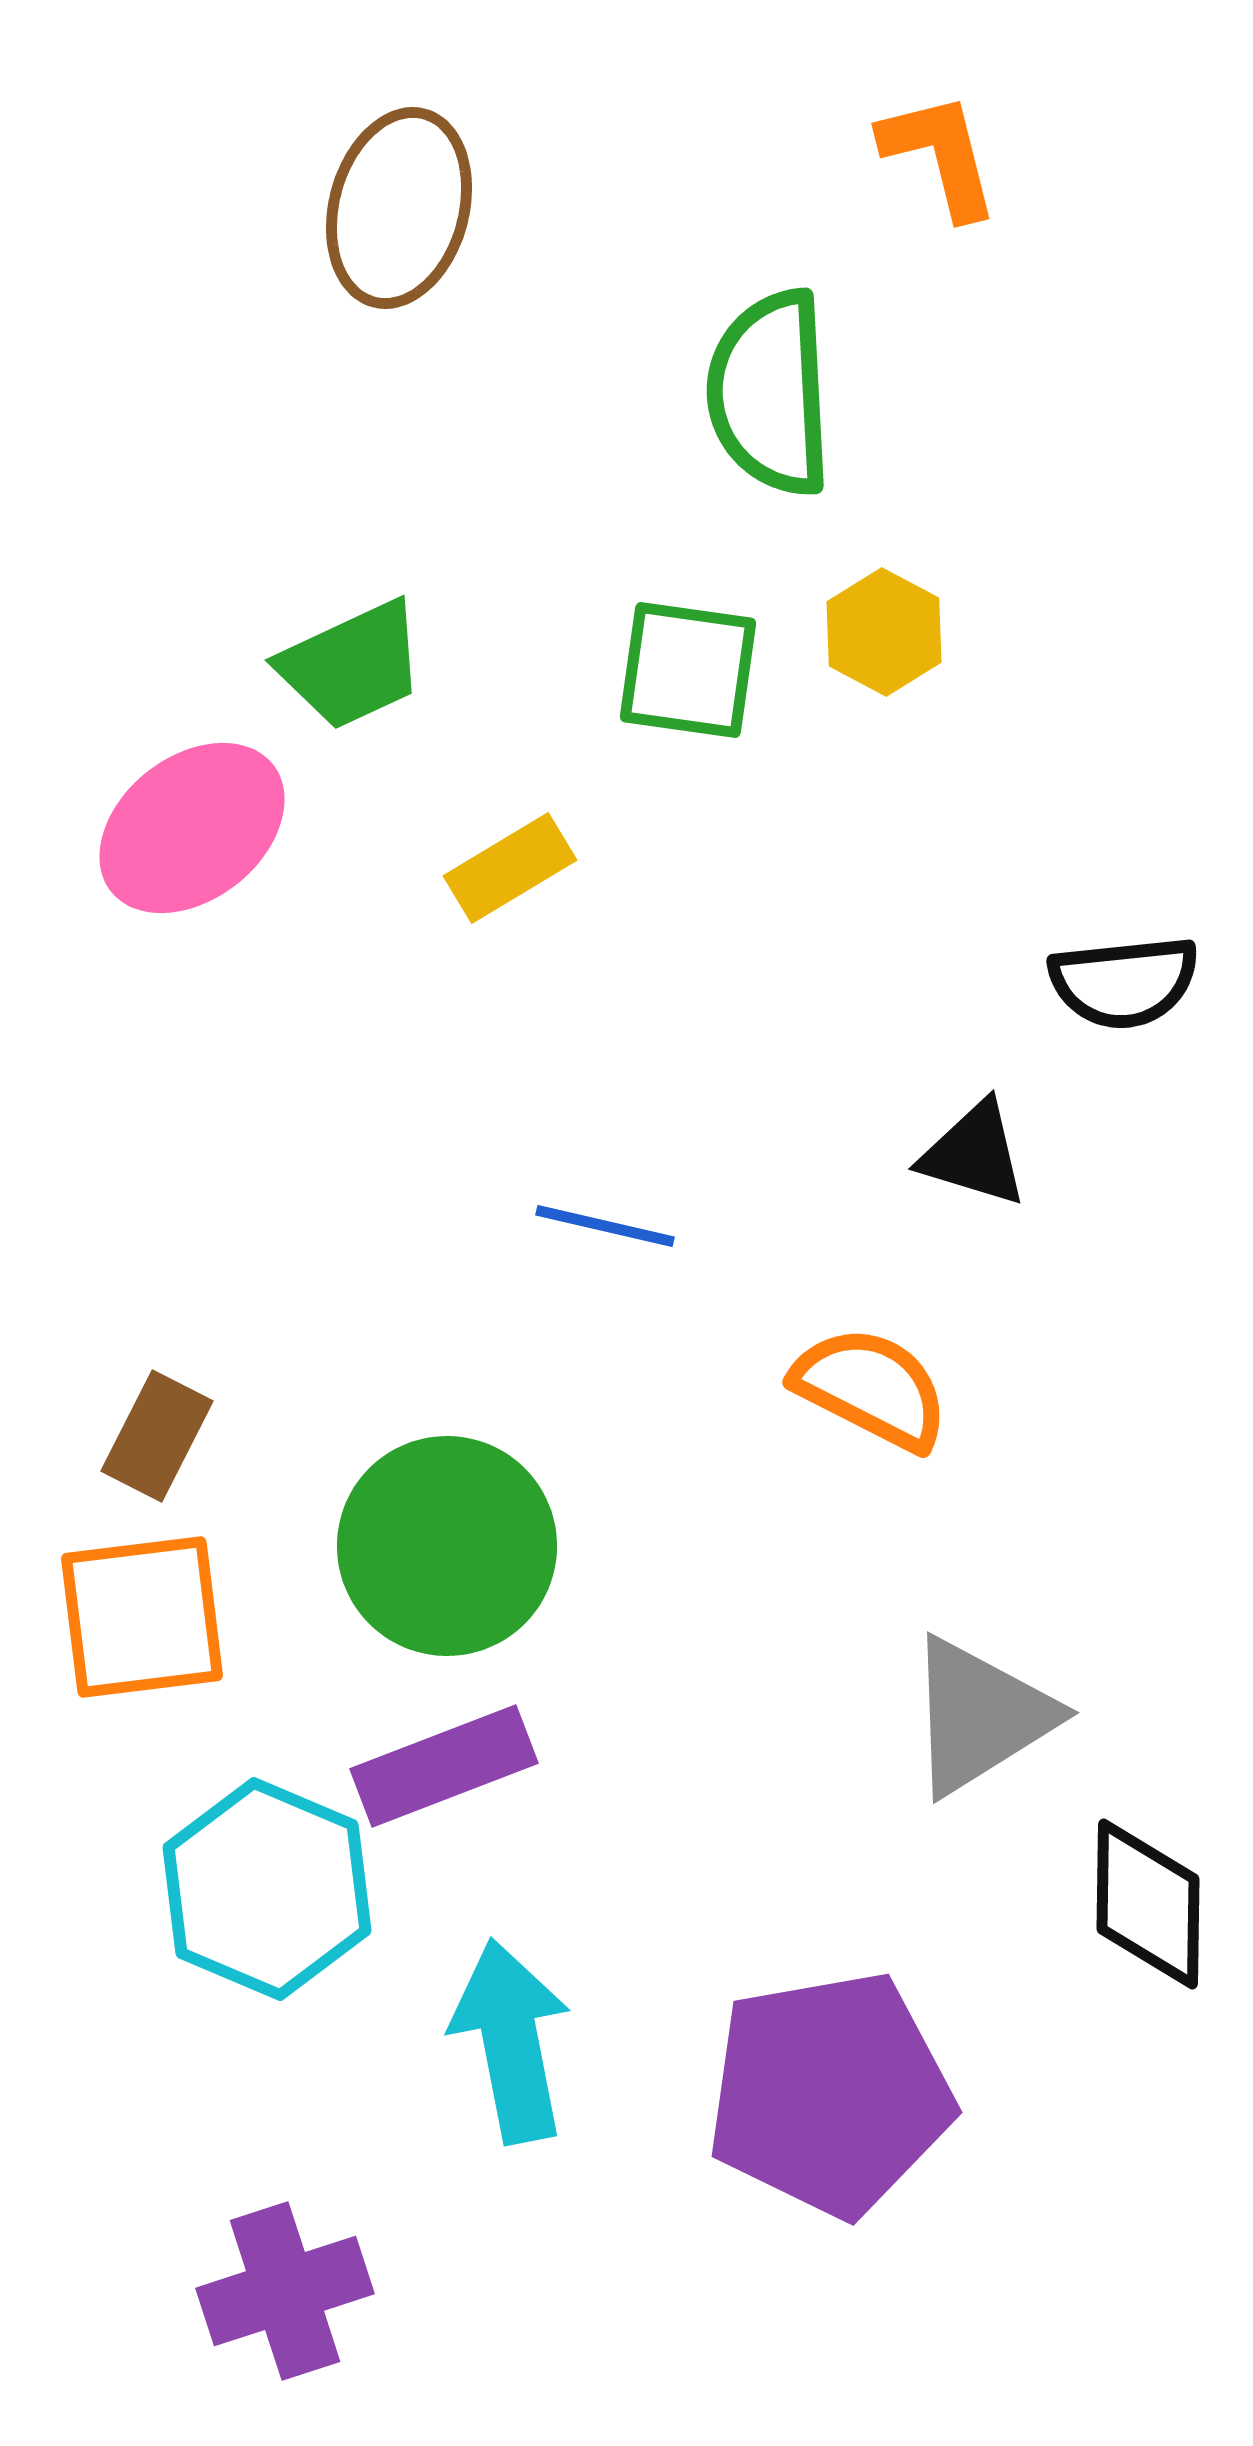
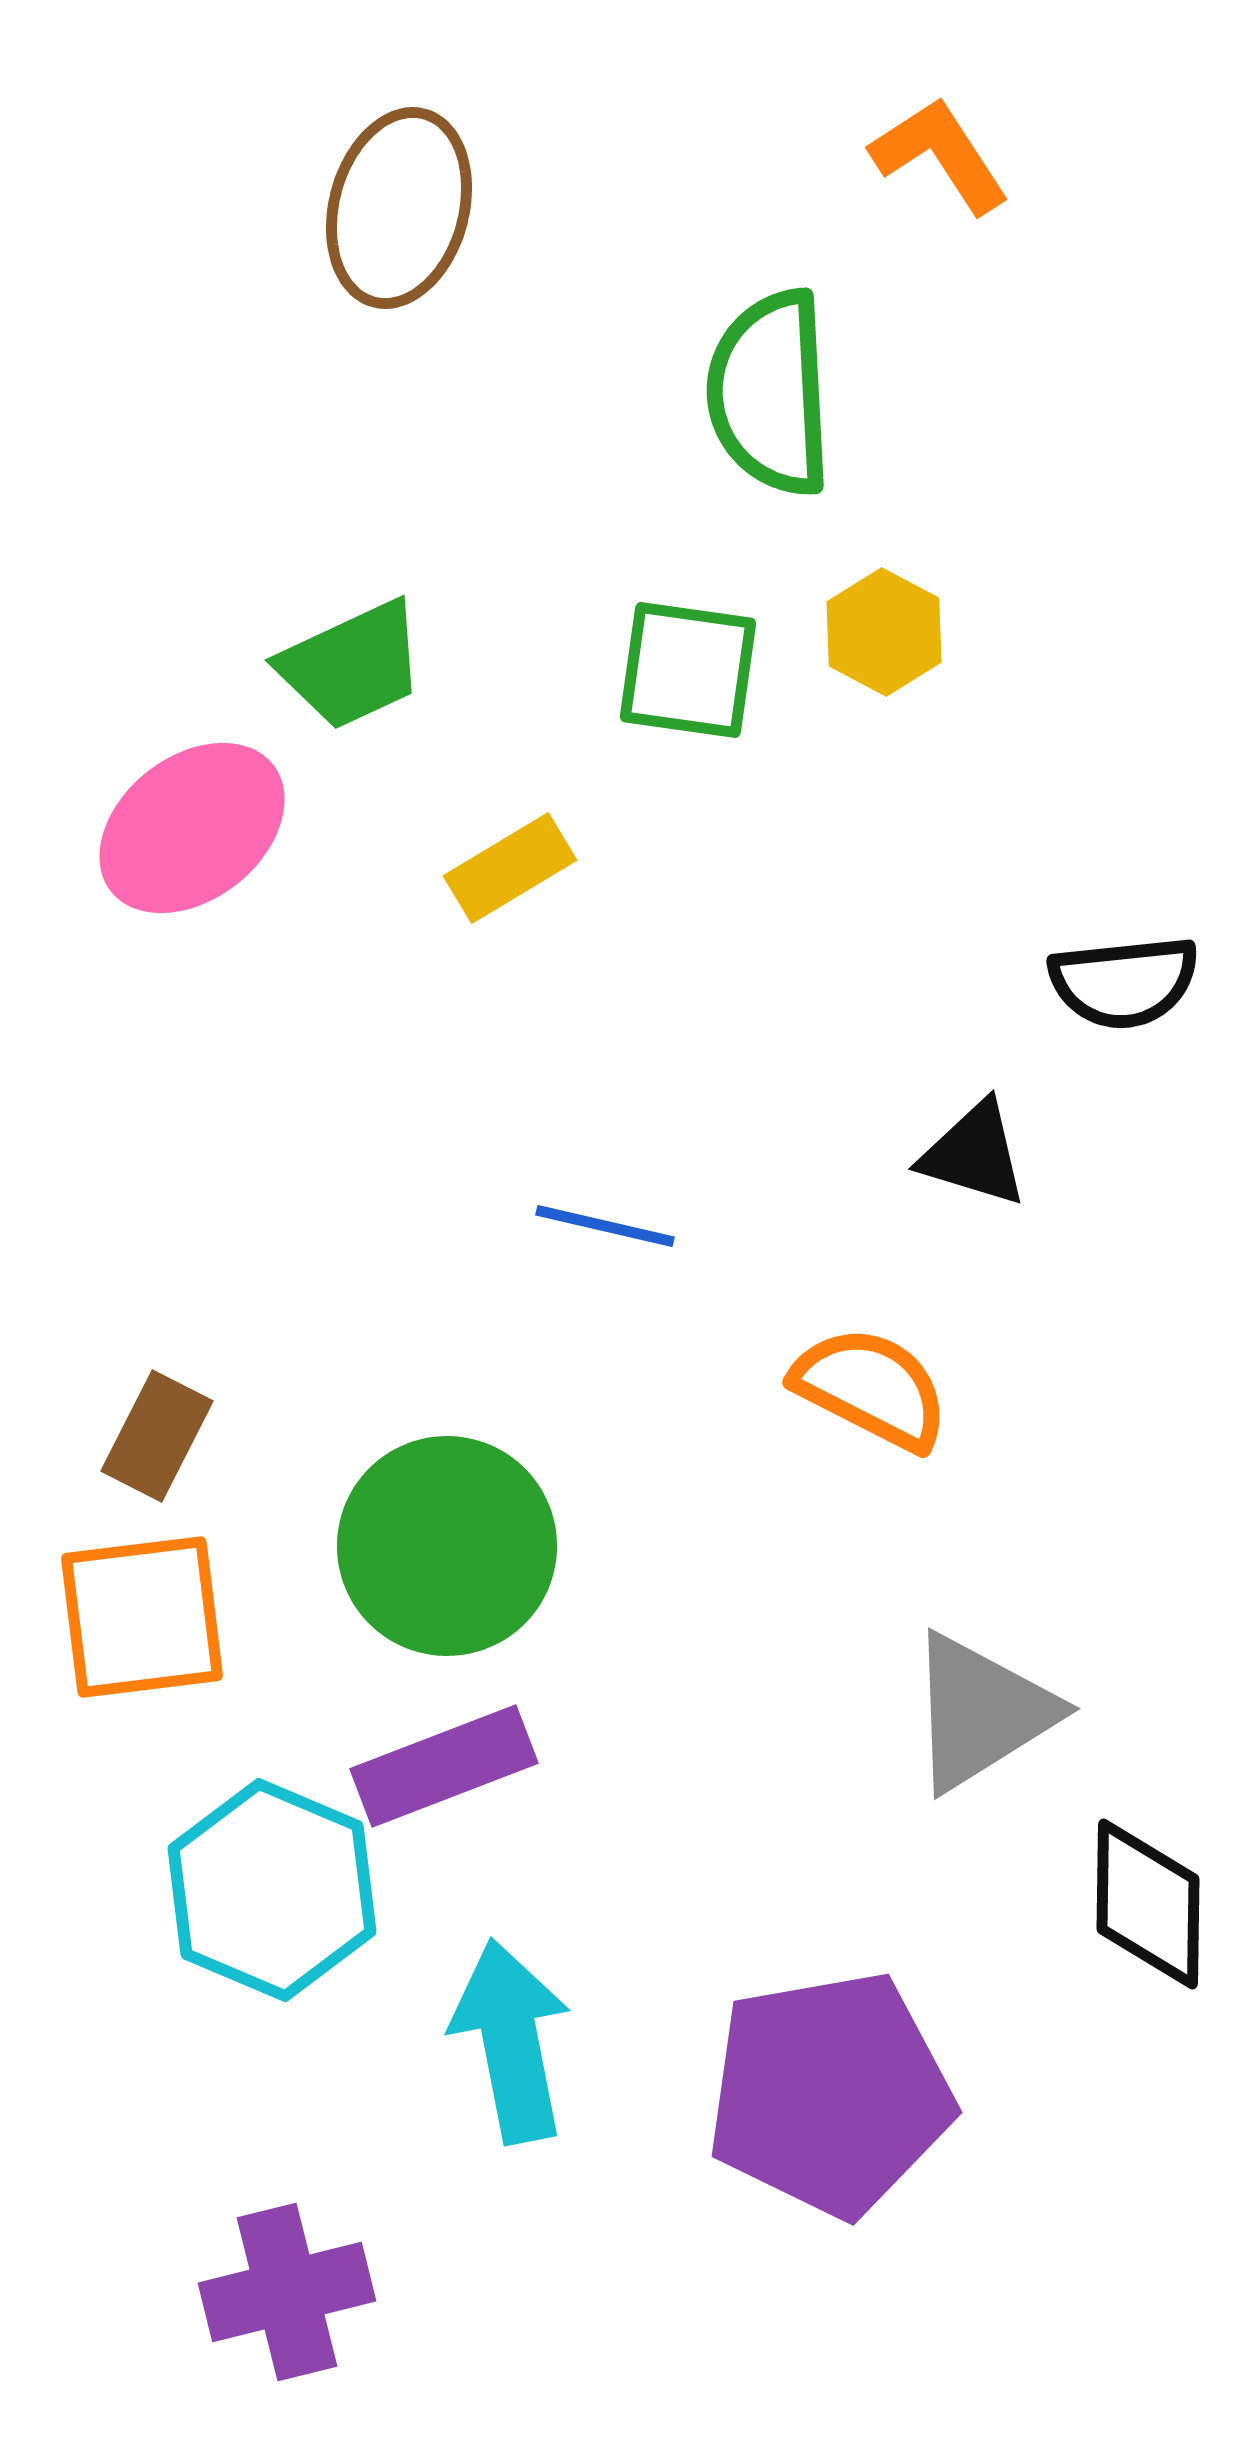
orange L-shape: rotated 19 degrees counterclockwise
gray triangle: moved 1 px right, 4 px up
cyan hexagon: moved 5 px right, 1 px down
purple cross: moved 2 px right, 1 px down; rotated 4 degrees clockwise
